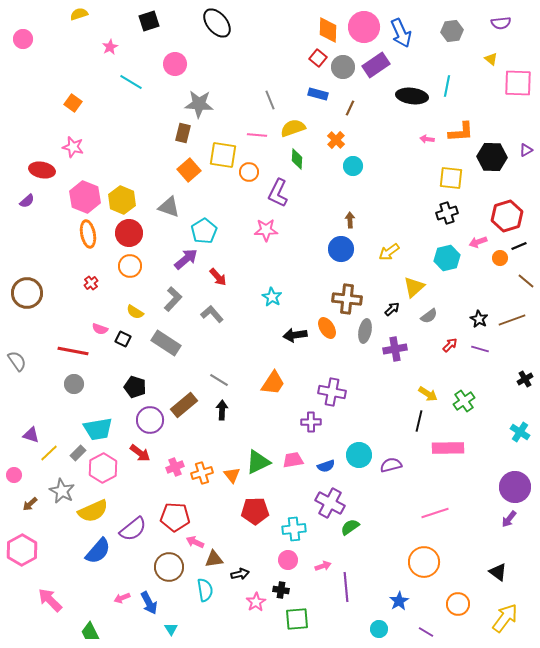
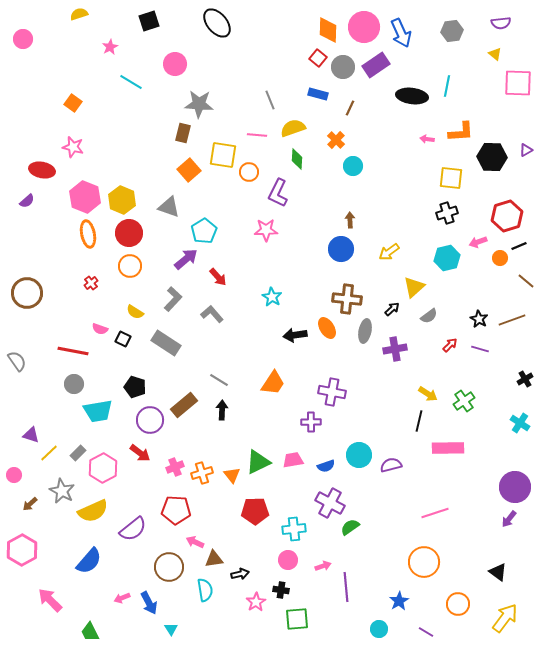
yellow triangle at (491, 59): moved 4 px right, 5 px up
cyan trapezoid at (98, 429): moved 18 px up
cyan cross at (520, 432): moved 9 px up
red pentagon at (175, 517): moved 1 px right, 7 px up
blue semicircle at (98, 551): moved 9 px left, 10 px down
